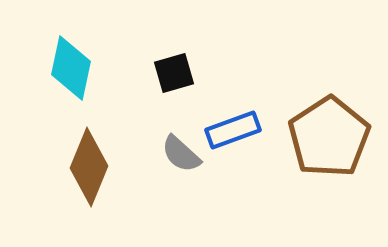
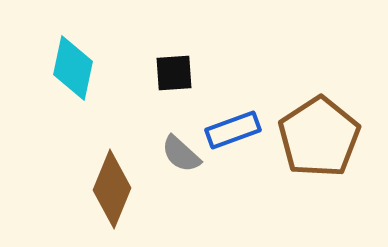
cyan diamond: moved 2 px right
black square: rotated 12 degrees clockwise
brown pentagon: moved 10 px left
brown diamond: moved 23 px right, 22 px down
